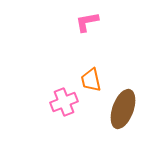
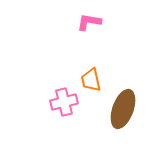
pink L-shape: moved 2 px right; rotated 20 degrees clockwise
pink cross: rotated 8 degrees clockwise
